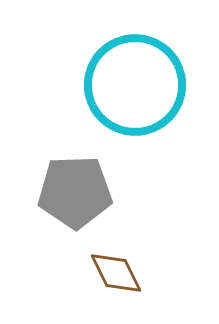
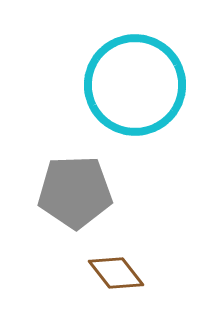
brown diamond: rotated 12 degrees counterclockwise
